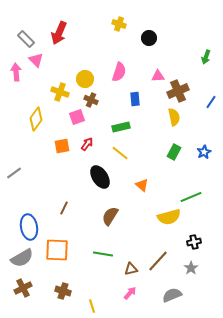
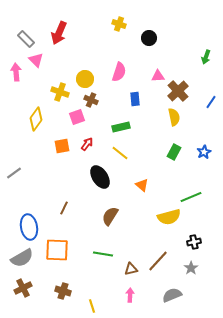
brown cross at (178, 91): rotated 20 degrees counterclockwise
pink arrow at (130, 293): moved 2 px down; rotated 40 degrees counterclockwise
